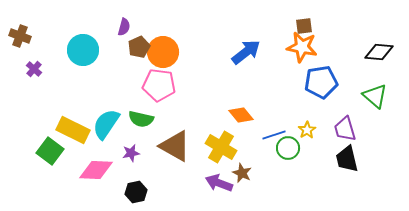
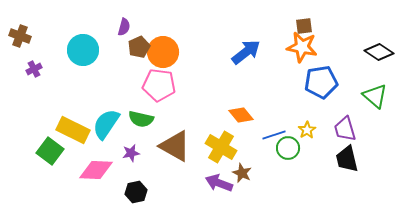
black diamond: rotated 28 degrees clockwise
purple cross: rotated 21 degrees clockwise
